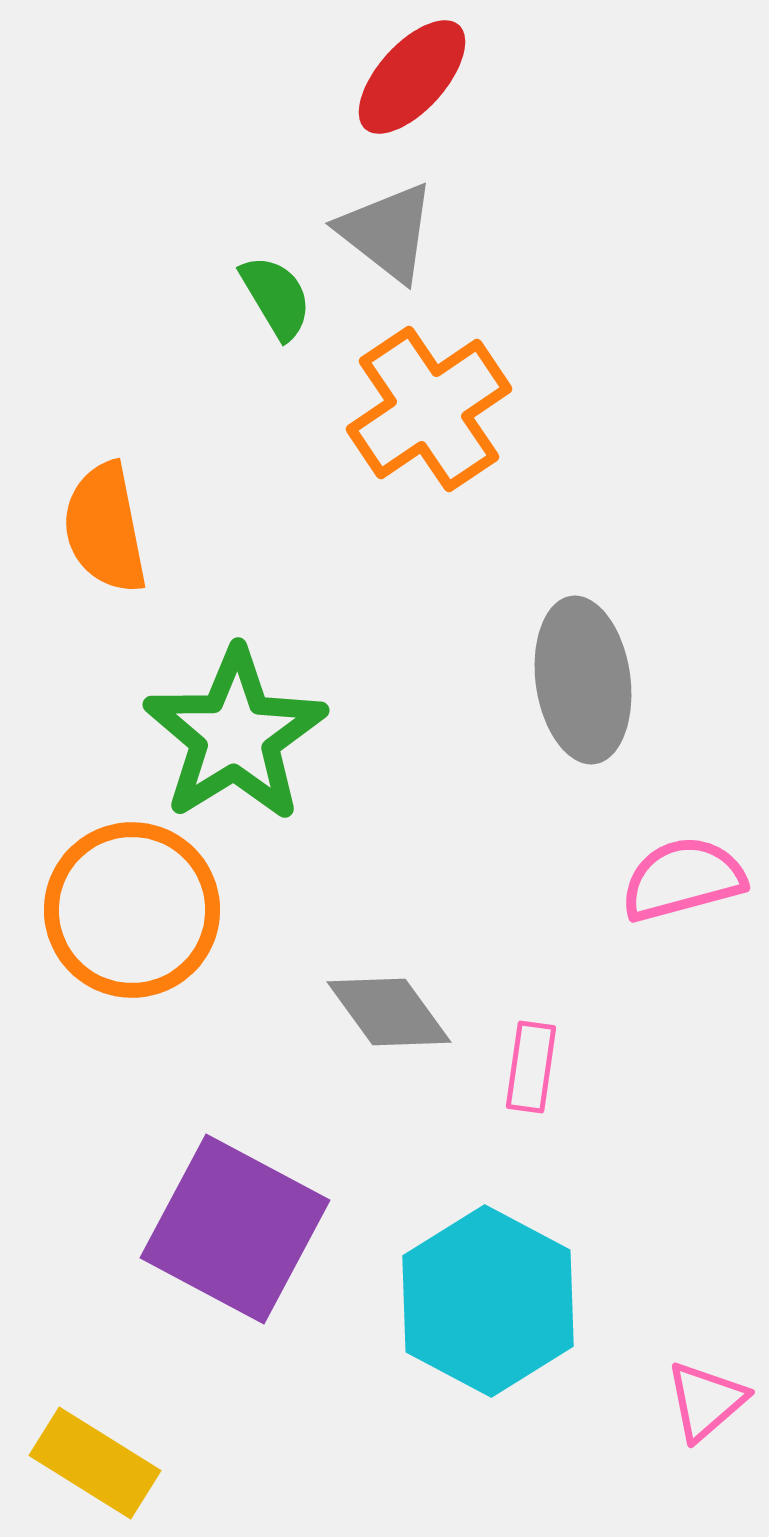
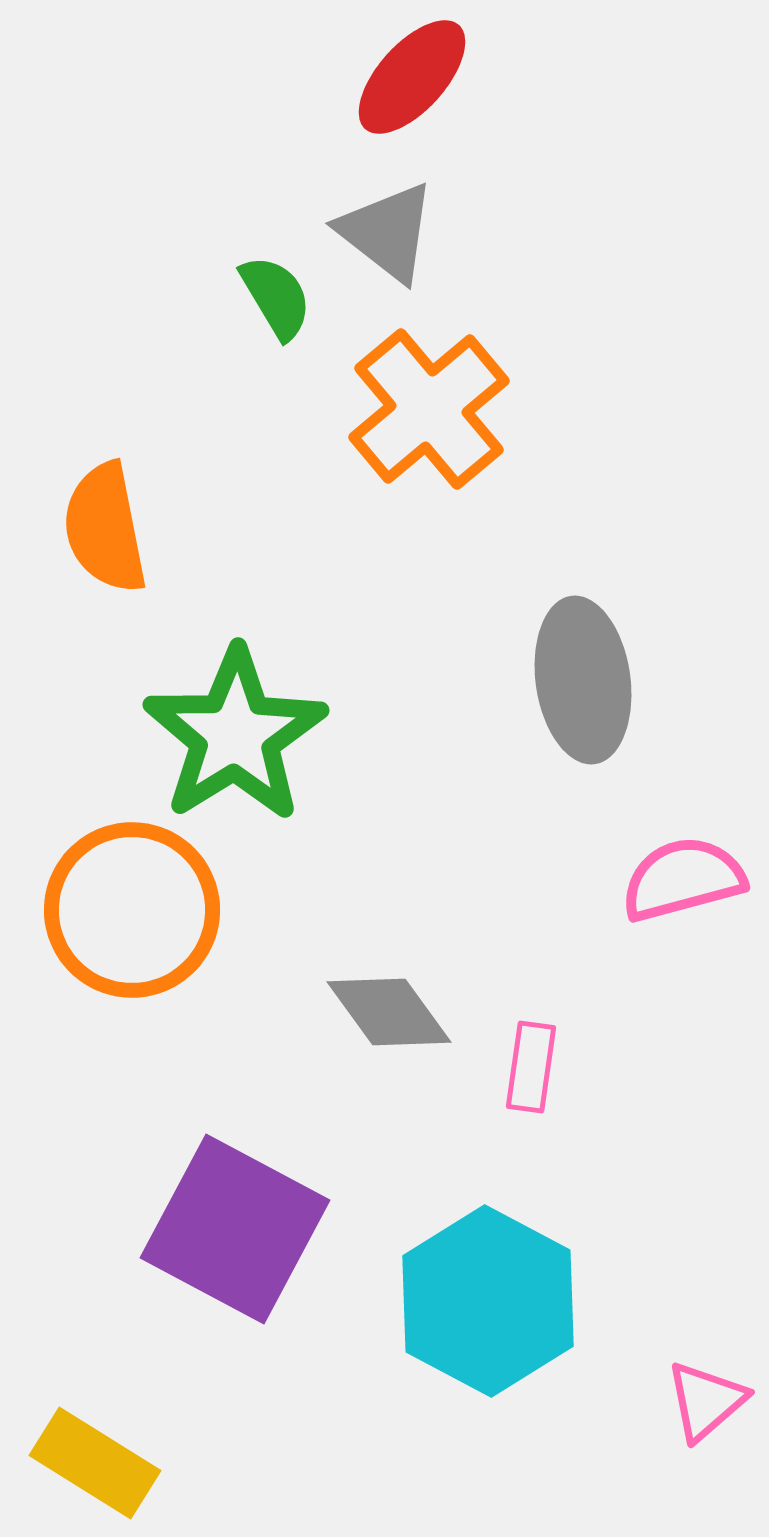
orange cross: rotated 6 degrees counterclockwise
